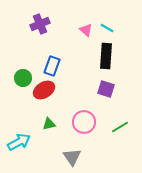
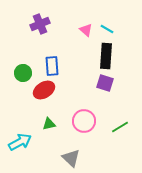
cyan line: moved 1 px down
blue rectangle: rotated 24 degrees counterclockwise
green circle: moved 5 px up
purple square: moved 1 px left, 6 px up
pink circle: moved 1 px up
cyan arrow: moved 1 px right
gray triangle: moved 1 px left, 1 px down; rotated 12 degrees counterclockwise
